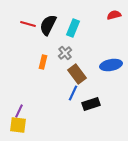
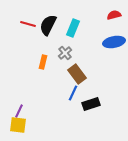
blue ellipse: moved 3 px right, 23 px up
